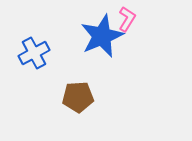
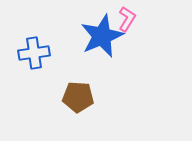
blue cross: rotated 20 degrees clockwise
brown pentagon: rotated 8 degrees clockwise
